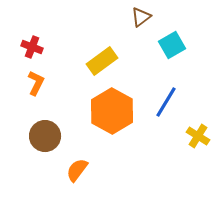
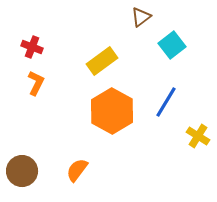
cyan square: rotated 8 degrees counterclockwise
brown circle: moved 23 px left, 35 px down
